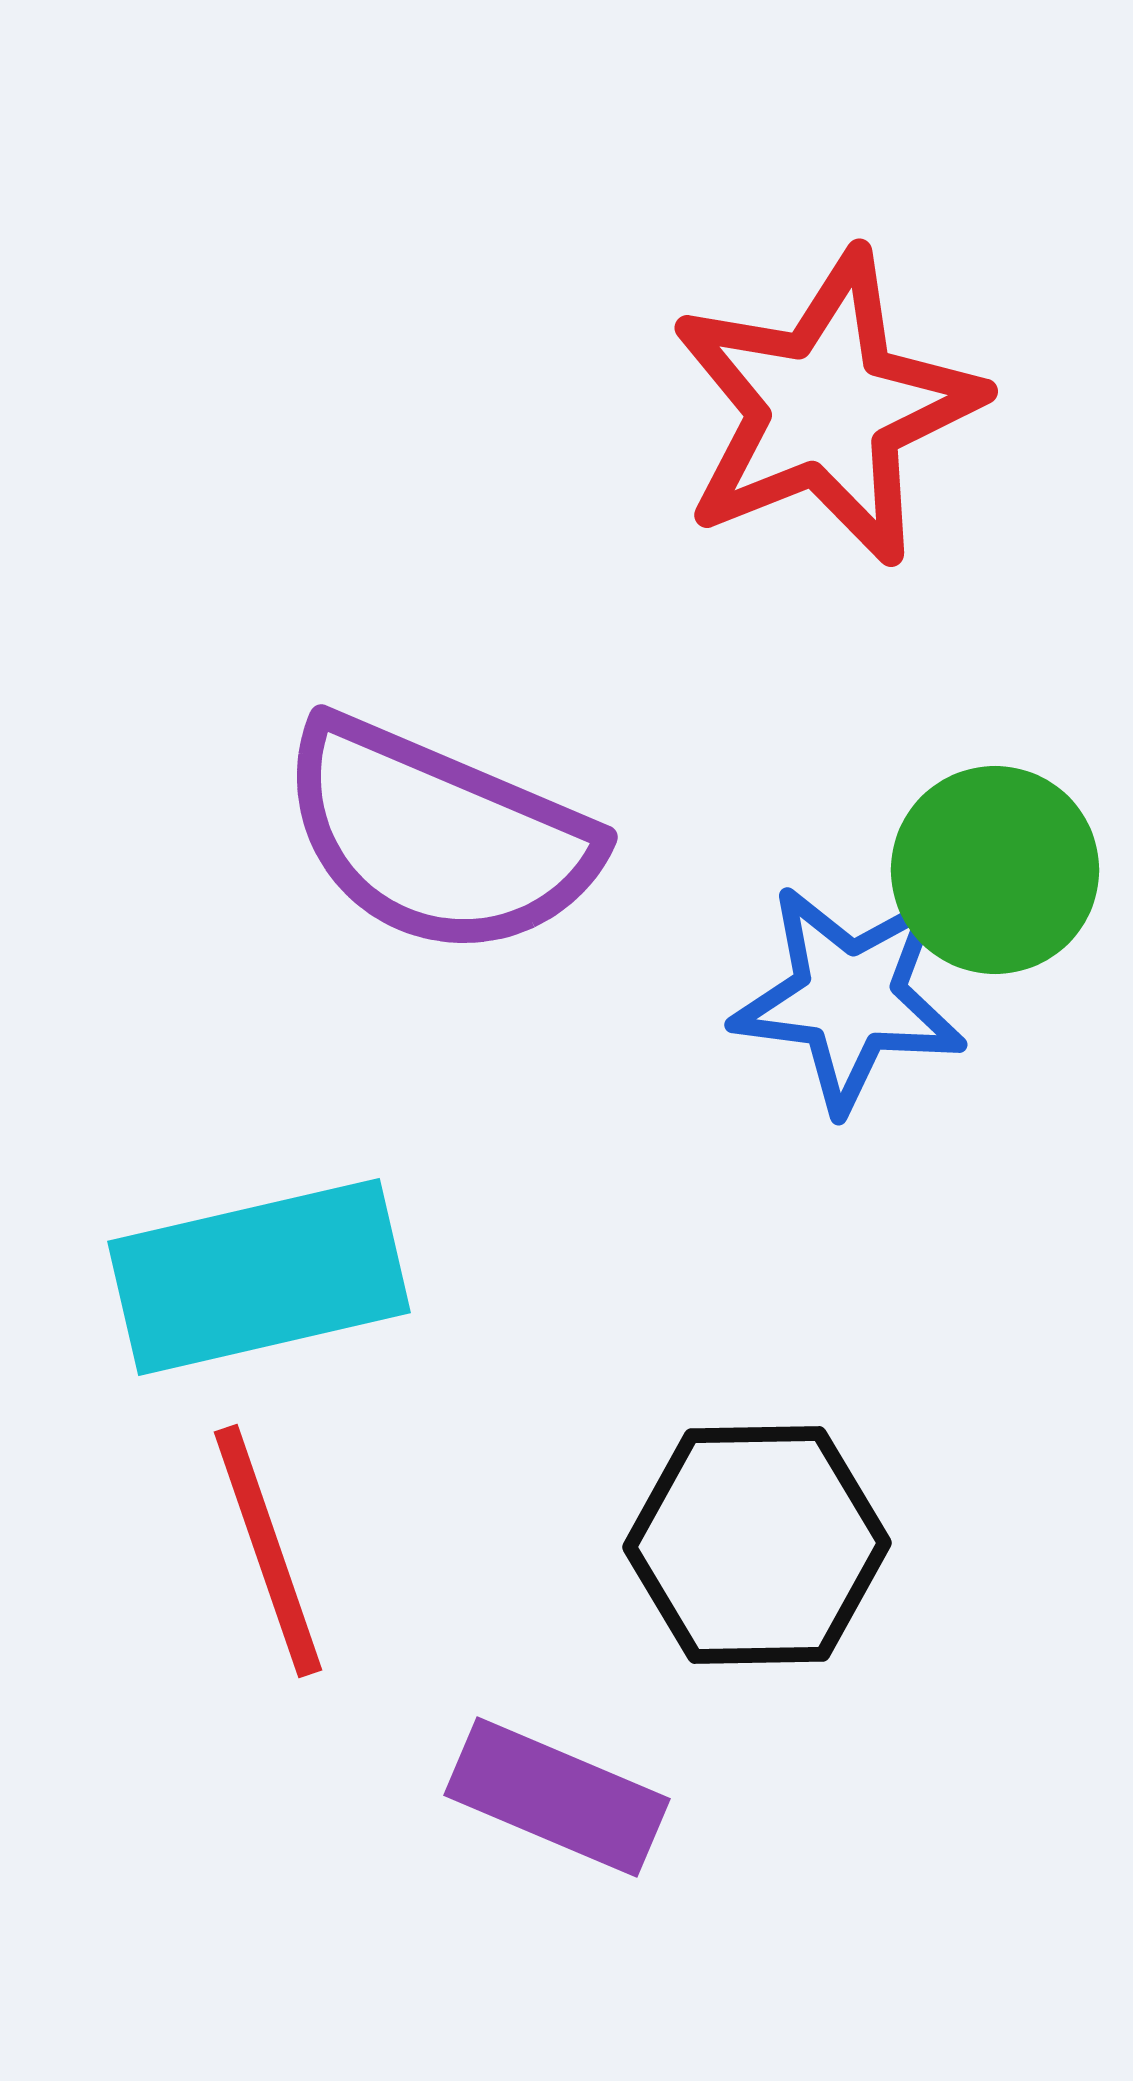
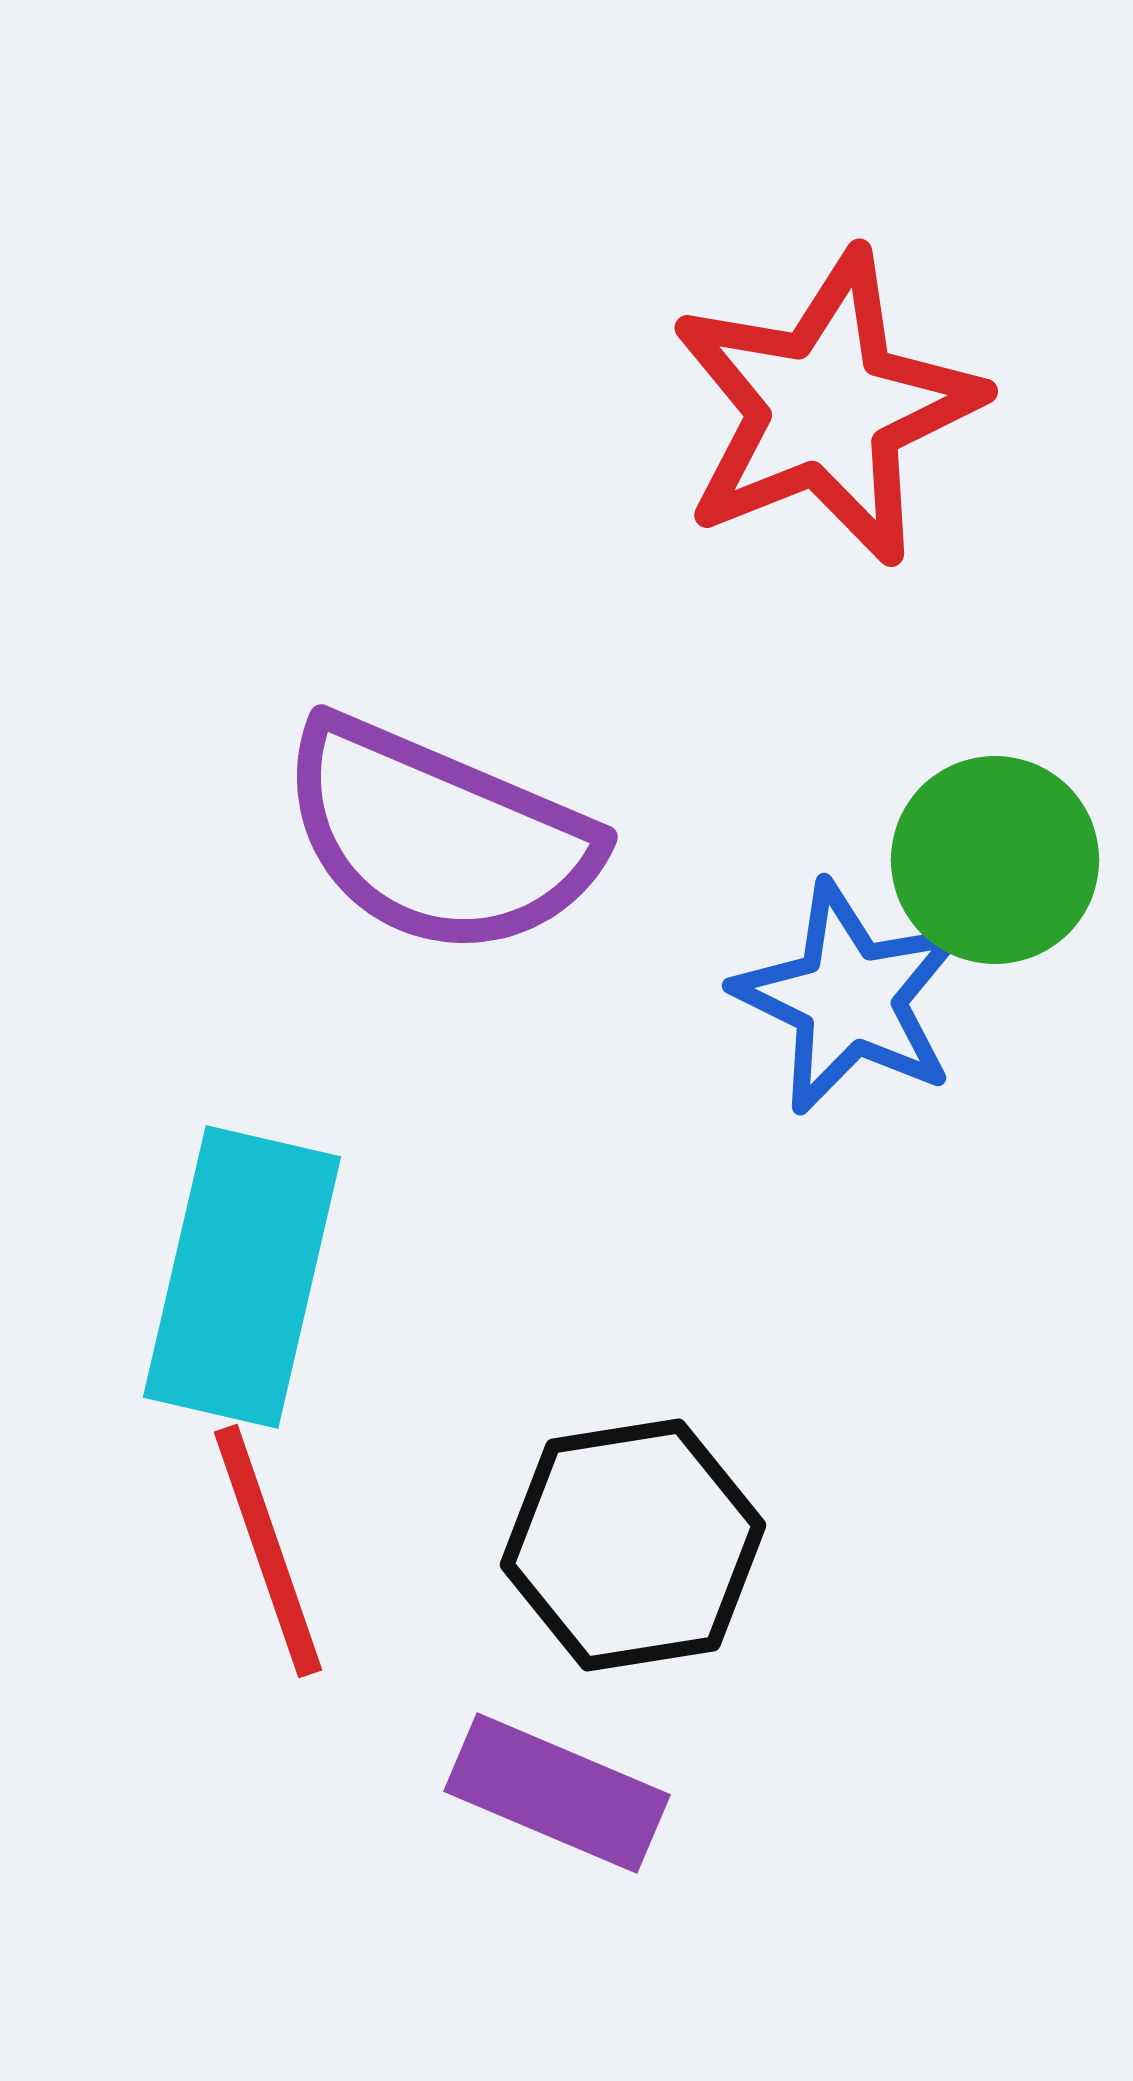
green circle: moved 10 px up
blue star: rotated 19 degrees clockwise
cyan rectangle: moved 17 px left; rotated 64 degrees counterclockwise
black hexagon: moved 124 px left; rotated 8 degrees counterclockwise
purple rectangle: moved 4 px up
